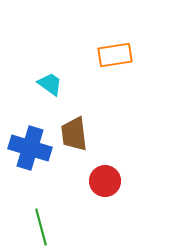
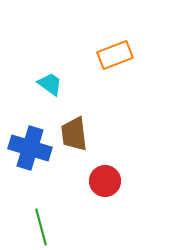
orange rectangle: rotated 12 degrees counterclockwise
